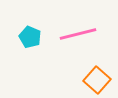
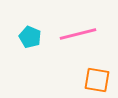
orange square: rotated 32 degrees counterclockwise
